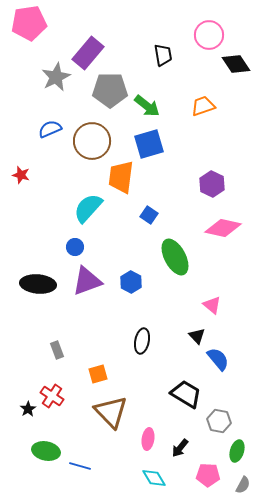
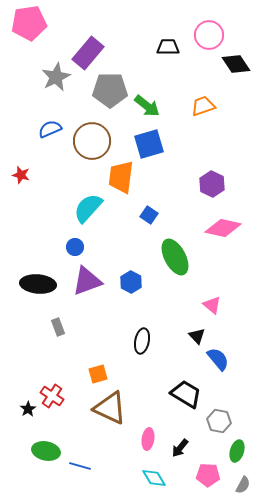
black trapezoid at (163, 55): moved 5 px right, 8 px up; rotated 80 degrees counterclockwise
gray rectangle at (57, 350): moved 1 px right, 23 px up
brown triangle at (111, 412): moved 1 px left, 4 px up; rotated 21 degrees counterclockwise
